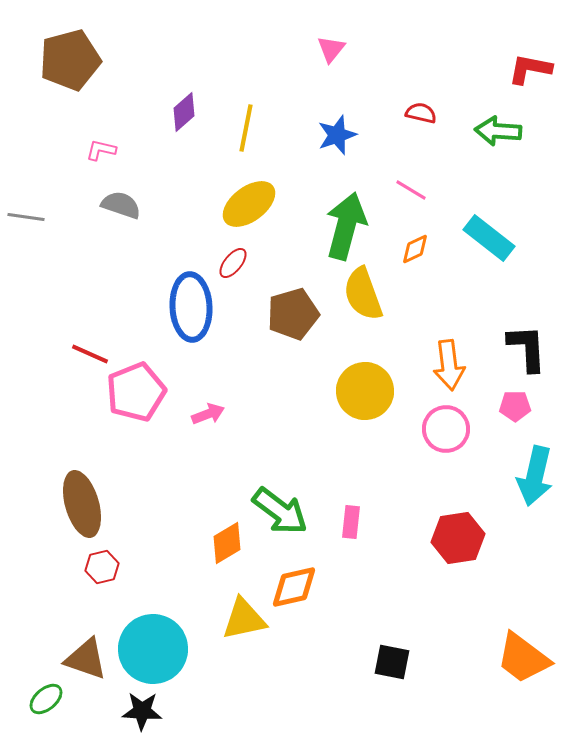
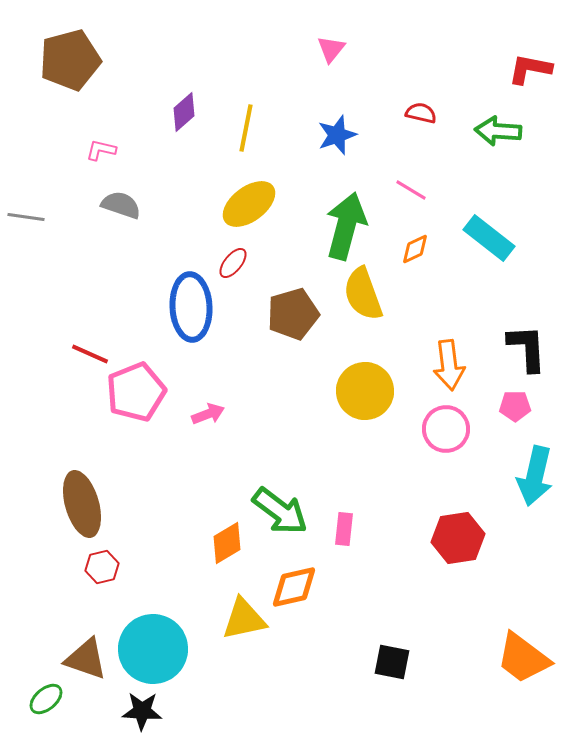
pink rectangle at (351, 522): moved 7 px left, 7 px down
